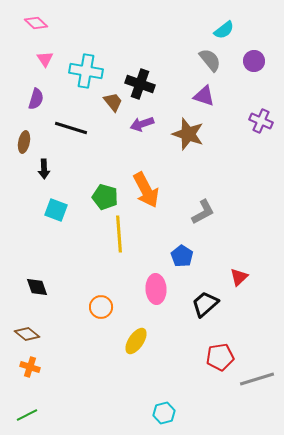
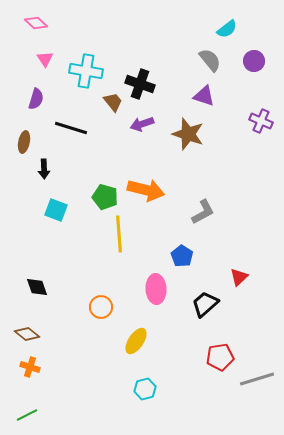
cyan semicircle: moved 3 px right, 1 px up
orange arrow: rotated 48 degrees counterclockwise
cyan hexagon: moved 19 px left, 24 px up
